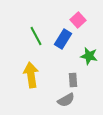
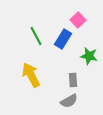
yellow arrow: rotated 20 degrees counterclockwise
gray semicircle: moved 3 px right, 1 px down
